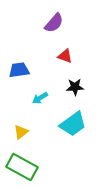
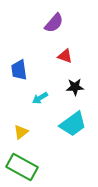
blue trapezoid: rotated 90 degrees counterclockwise
